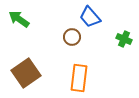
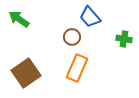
green cross: rotated 14 degrees counterclockwise
orange rectangle: moved 2 px left, 10 px up; rotated 16 degrees clockwise
